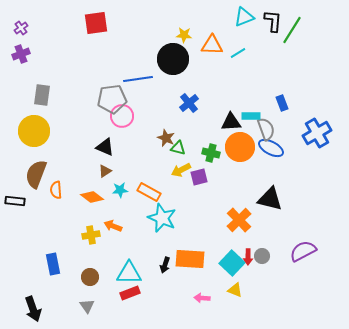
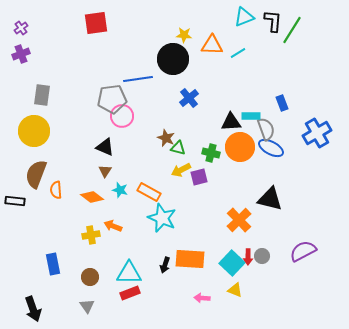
blue cross at (189, 103): moved 5 px up
brown triangle at (105, 171): rotated 24 degrees counterclockwise
cyan star at (120, 190): rotated 21 degrees clockwise
